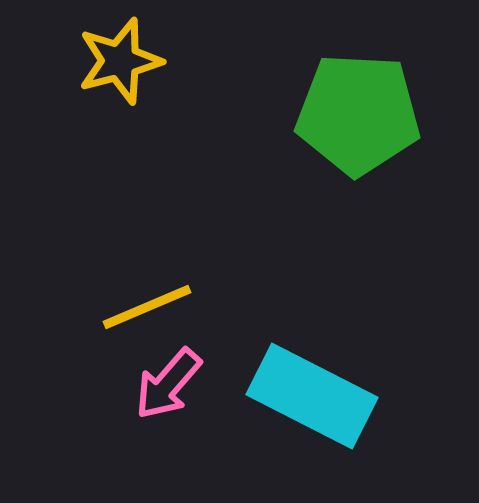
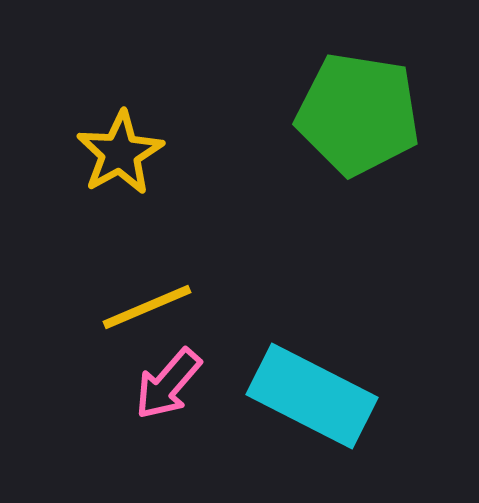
yellow star: moved 92 px down; rotated 14 degrees counterclockwise
green pentagon: rotated 6 degrees clockwise
